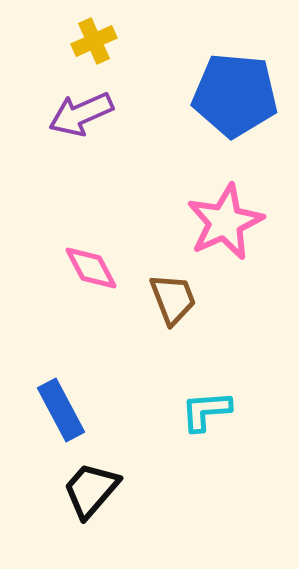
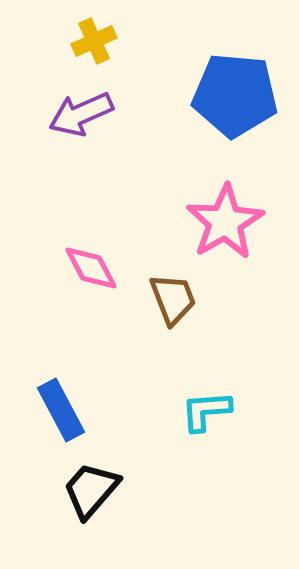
pink star: rotated 6 degrees counterclockwise
